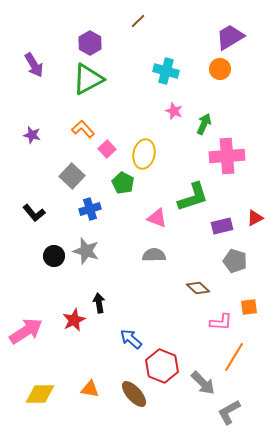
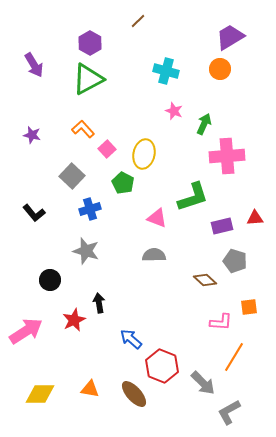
red triangle: rotated 24 degrees clockwise
black circle: moved 4 px left, 24 px down
brown diamond: moved 7 px right, 8 px up
